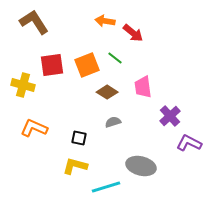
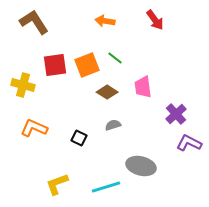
red arrow: moved 22 px right, 13 px up; rotated 15 degrees clockwise
red square: moved 3 px right
purple cross: moved 6 px right, 2 px up
gray semicircle: moved 3 px down
black square: rotated 14 degrees clockwise
yellow L-shape: moved 18 px left, 18 px down; rotated 35 degrees counterclockwise
